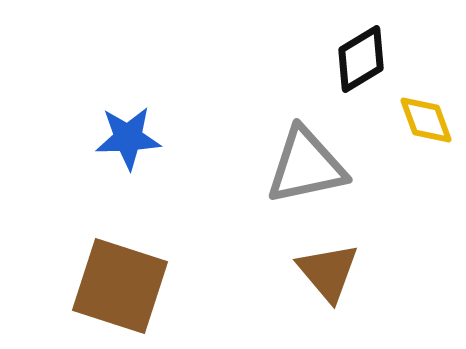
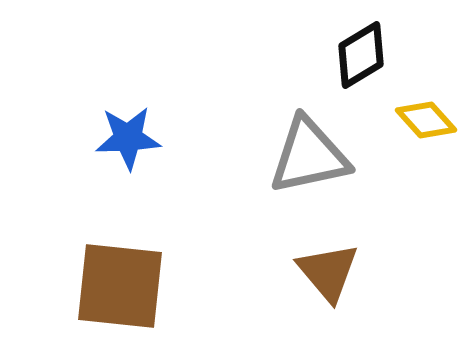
black diamond: moved 4 px up
yellow diamond: rotated 22 degrees counterclockwise
gray triangle: moved 3 px right, 10 px up
brown square: rotated 12 degrees counterclockwise
